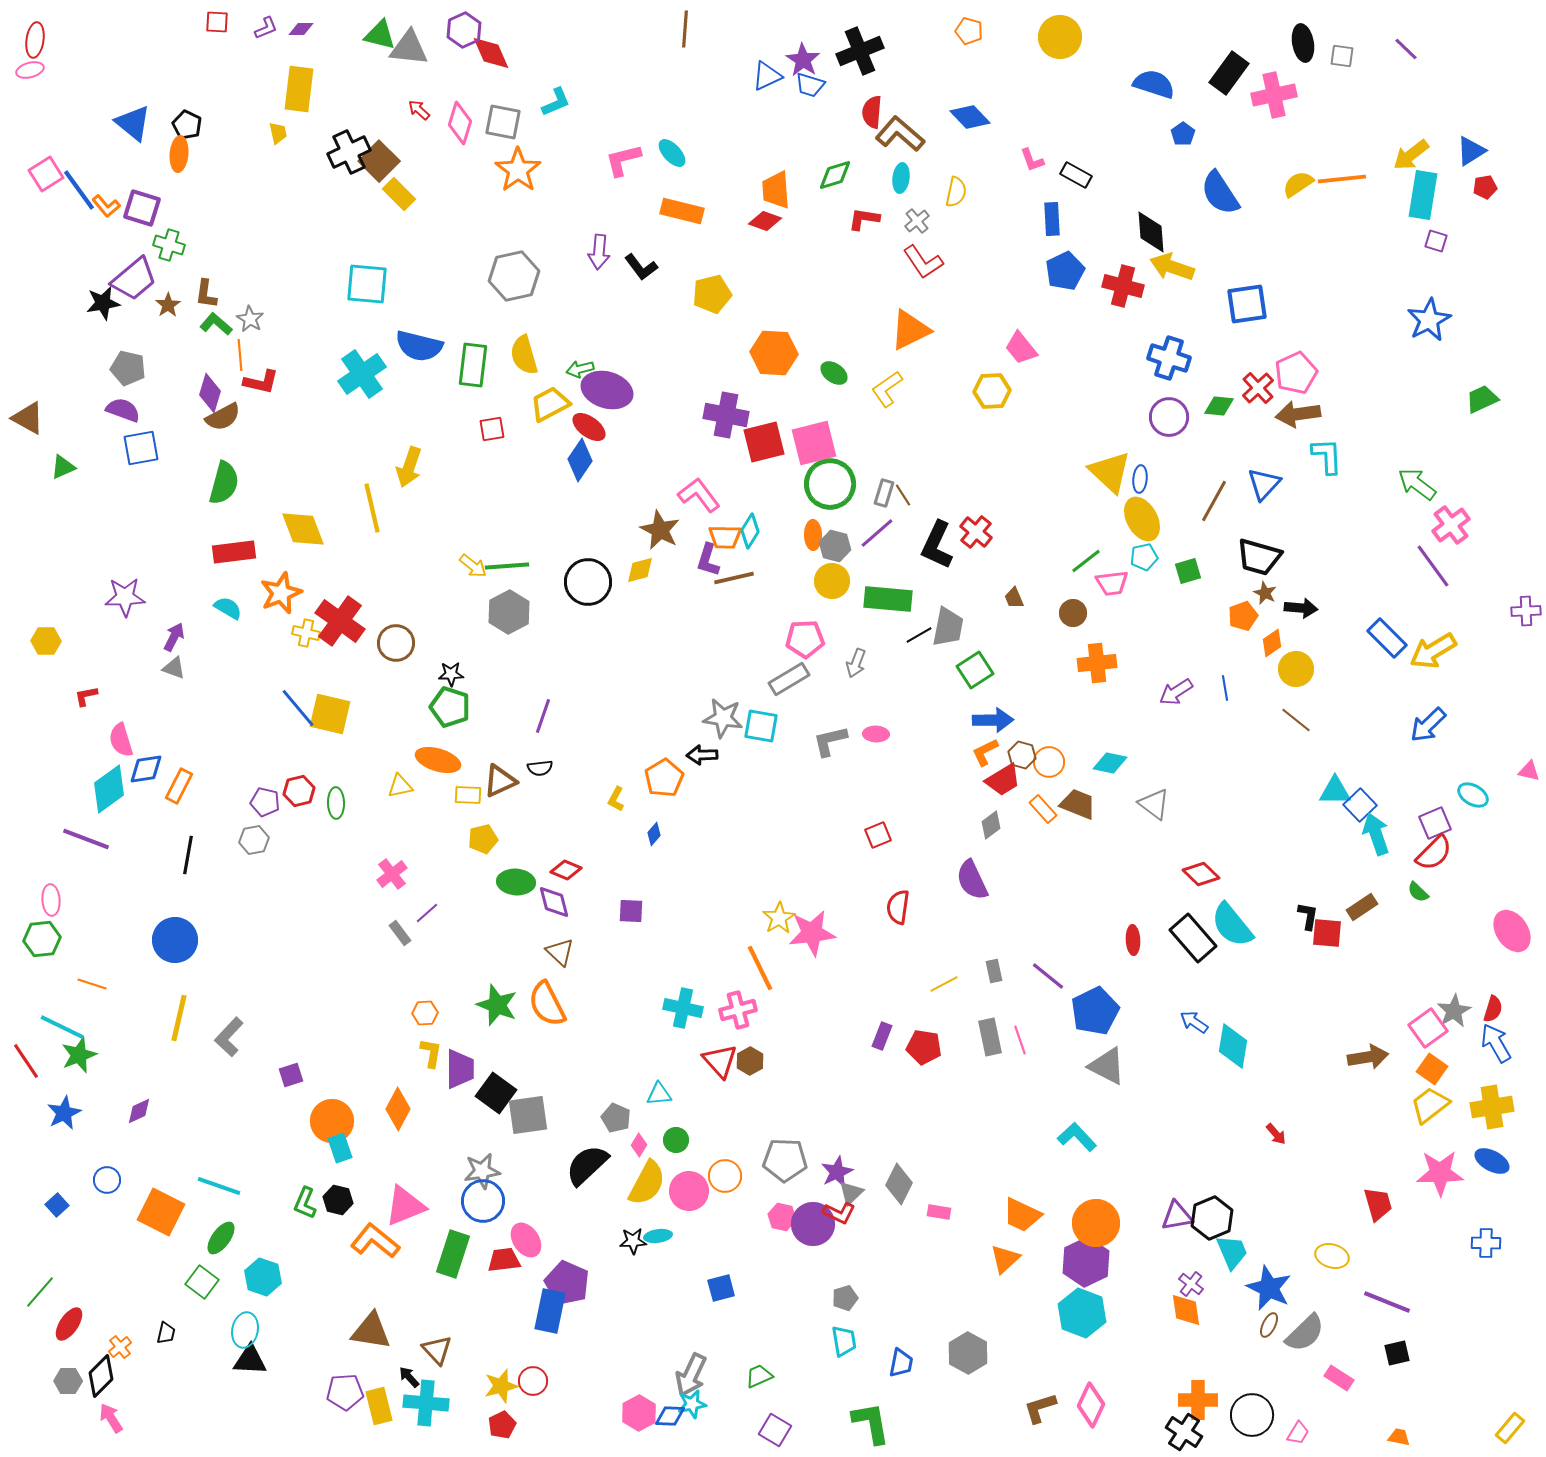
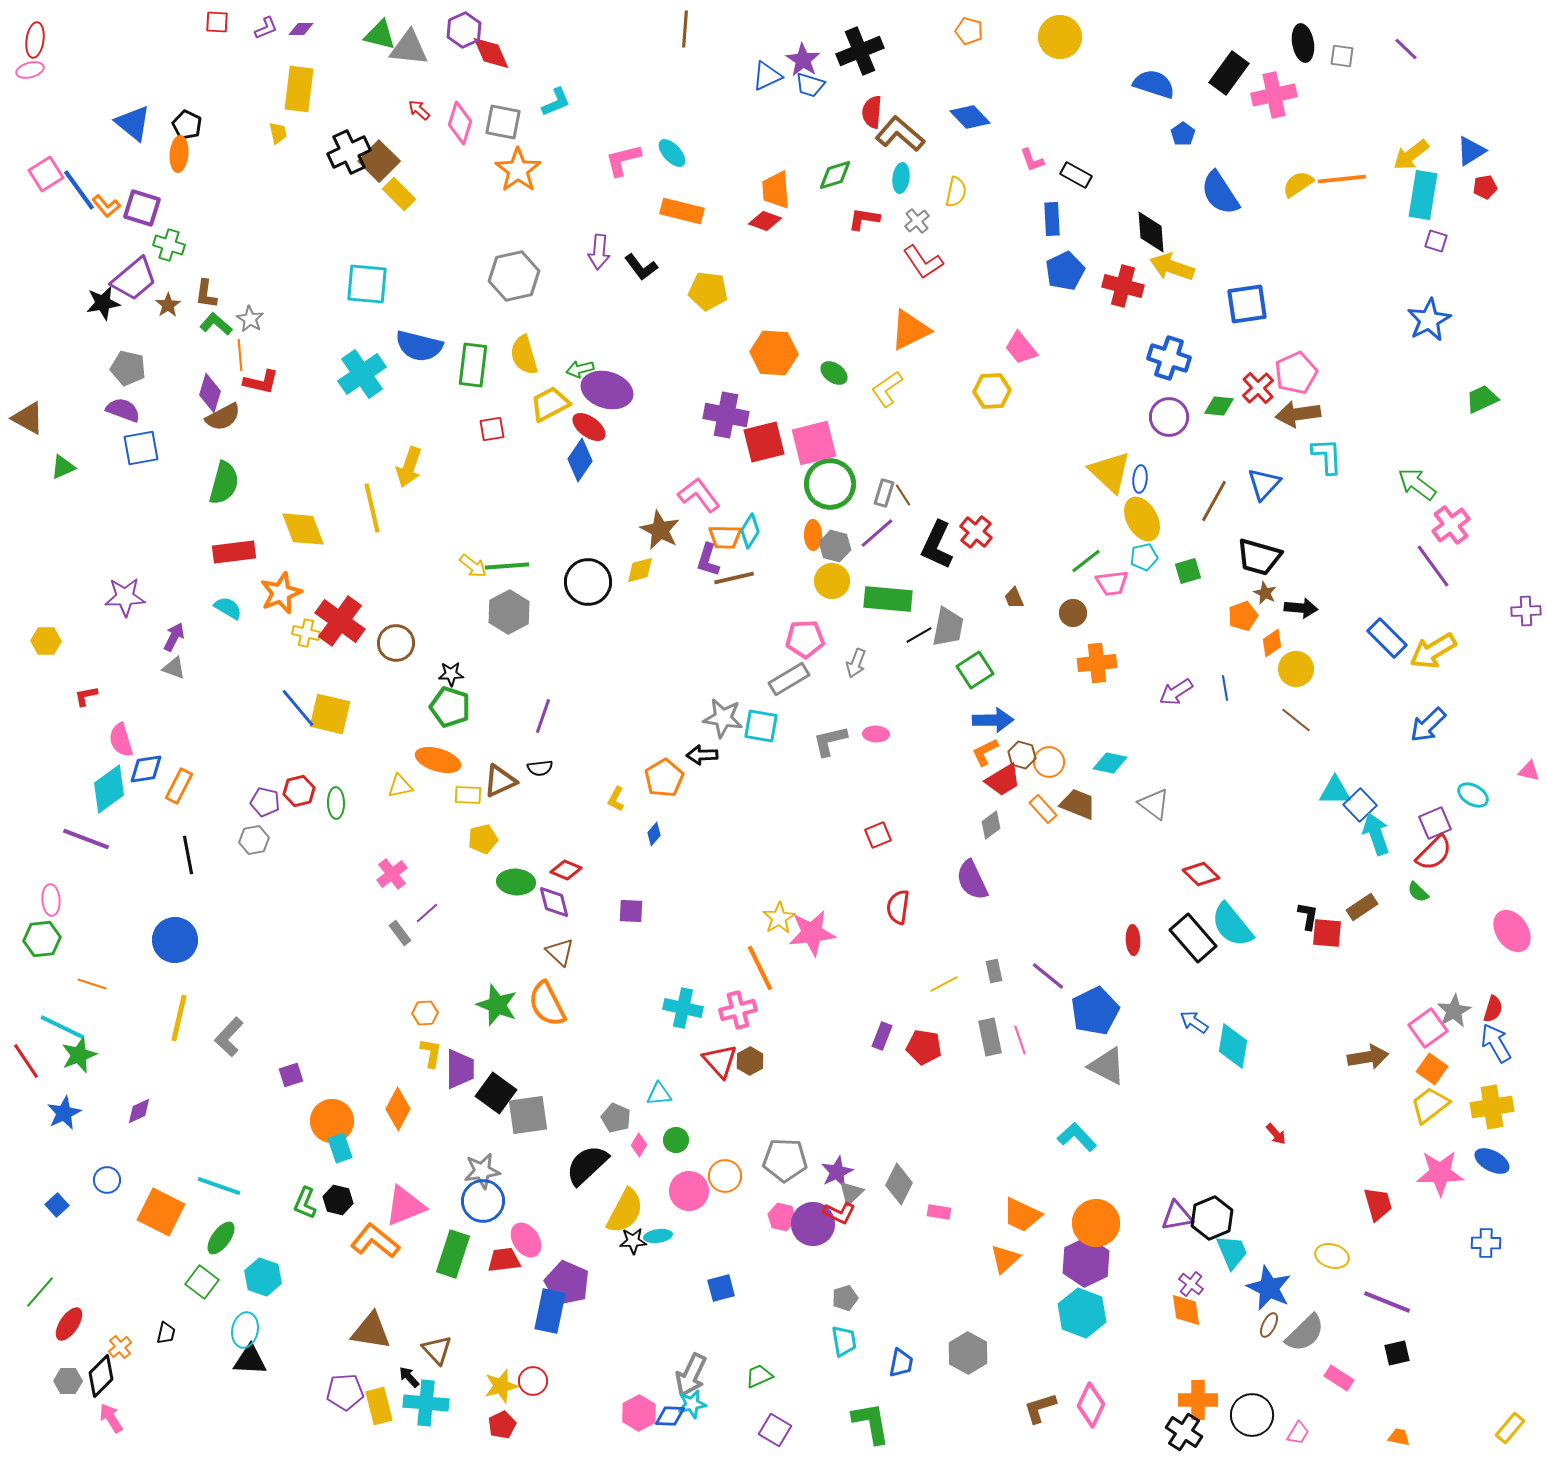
yellow pentagon at (712, 294): moved 4 px left, 3 px up; rotated 21 degrees clockwise
black line at (188, 855): rotated 21 degrees counterclockwise
yellow semicircle at (647, 1183): moved 22 px left, 28 px down
